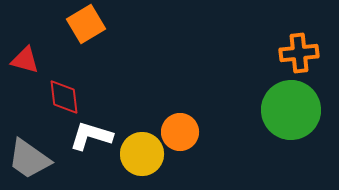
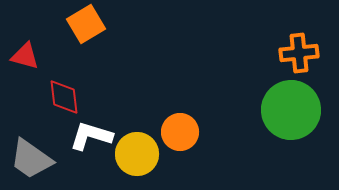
red triangle: moved 4 px up
yellow circle: moved 5 px left
gray trapezoid: moved 2 px right
